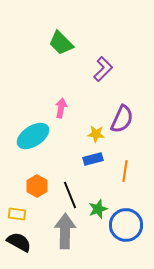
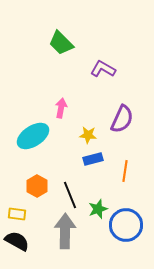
purple L-shape: rotated 105 degrees counterclockwise
yellow star: moved 8 px left, 1 px down
black semicircle: moved 2 px left, 1 px up
